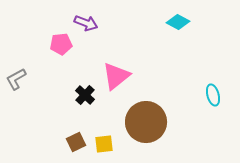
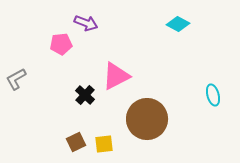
cyan diamond: moved 2 px down
pink triangle: rotated 12 degrees clockwise
brown circle: moved 1 px right, 3 px up
